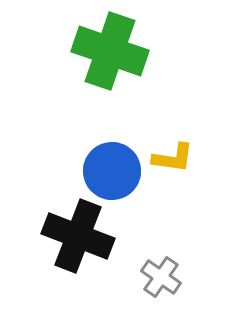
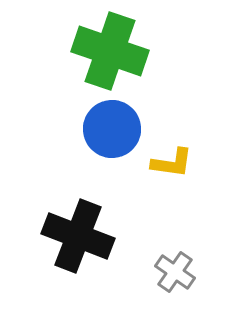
yellow L-shape: moved 1 px left, 5 px down
blue circle: moved 42 px up
gray cross: moved 14 px right, 5 px up
